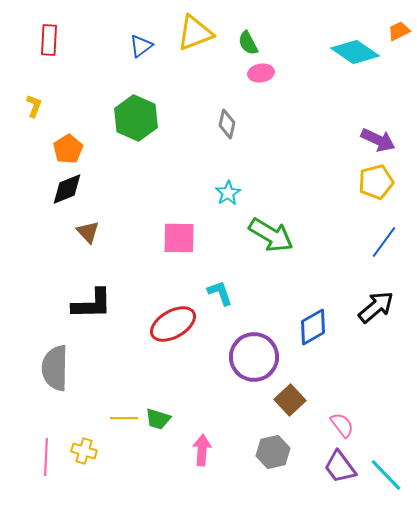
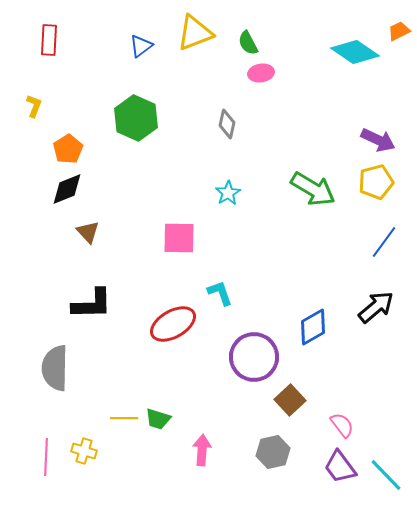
green arrow: moved 42 px right, 46 px up
